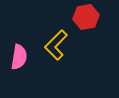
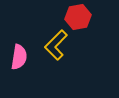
red hexagon: moved 8 px left
